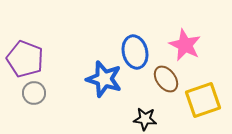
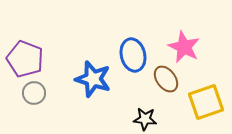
pink star: moved 1 px left, 2 px down
blue ellipse: moved 2 px left, 3 px down
blue star: moved 11 px left
yellow square: moved 3 px right, 2 px down
